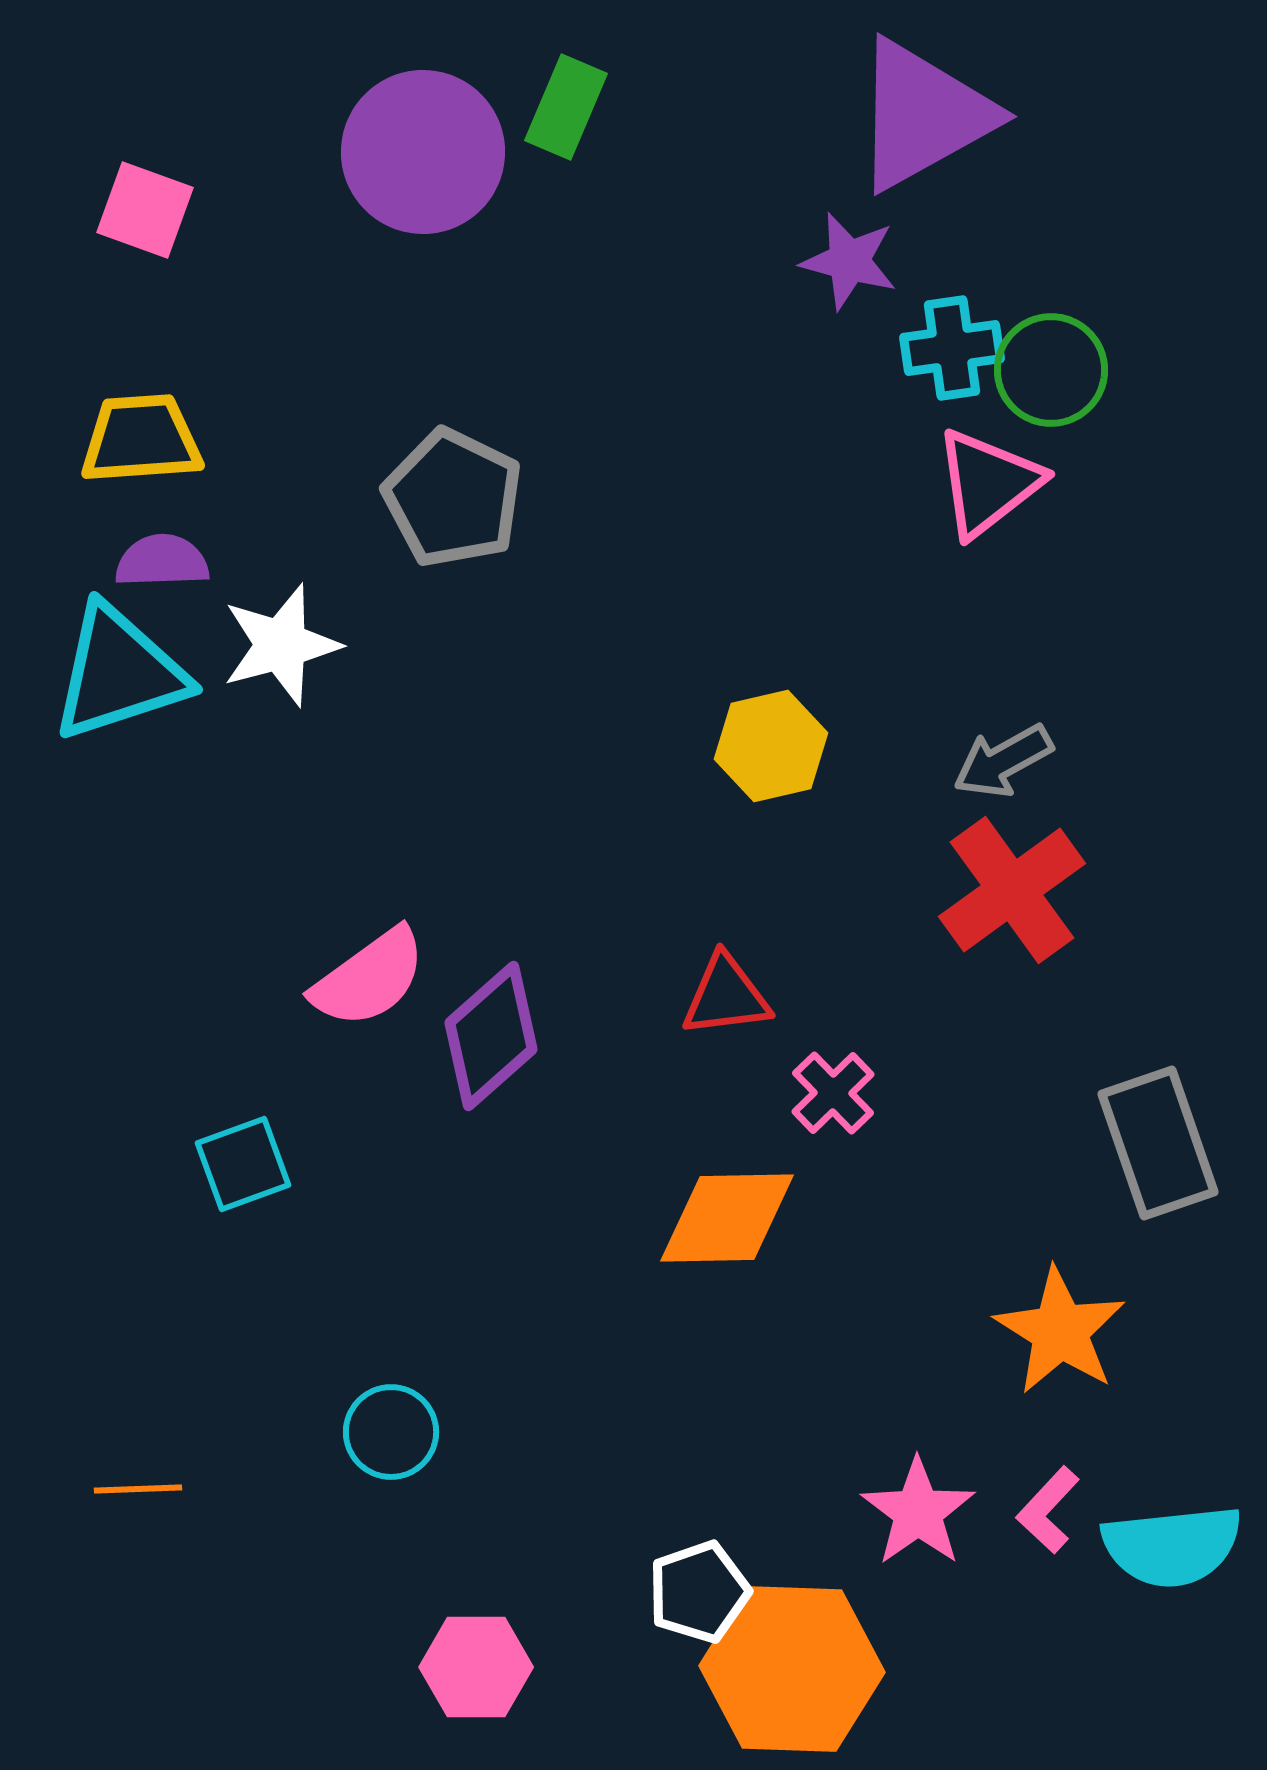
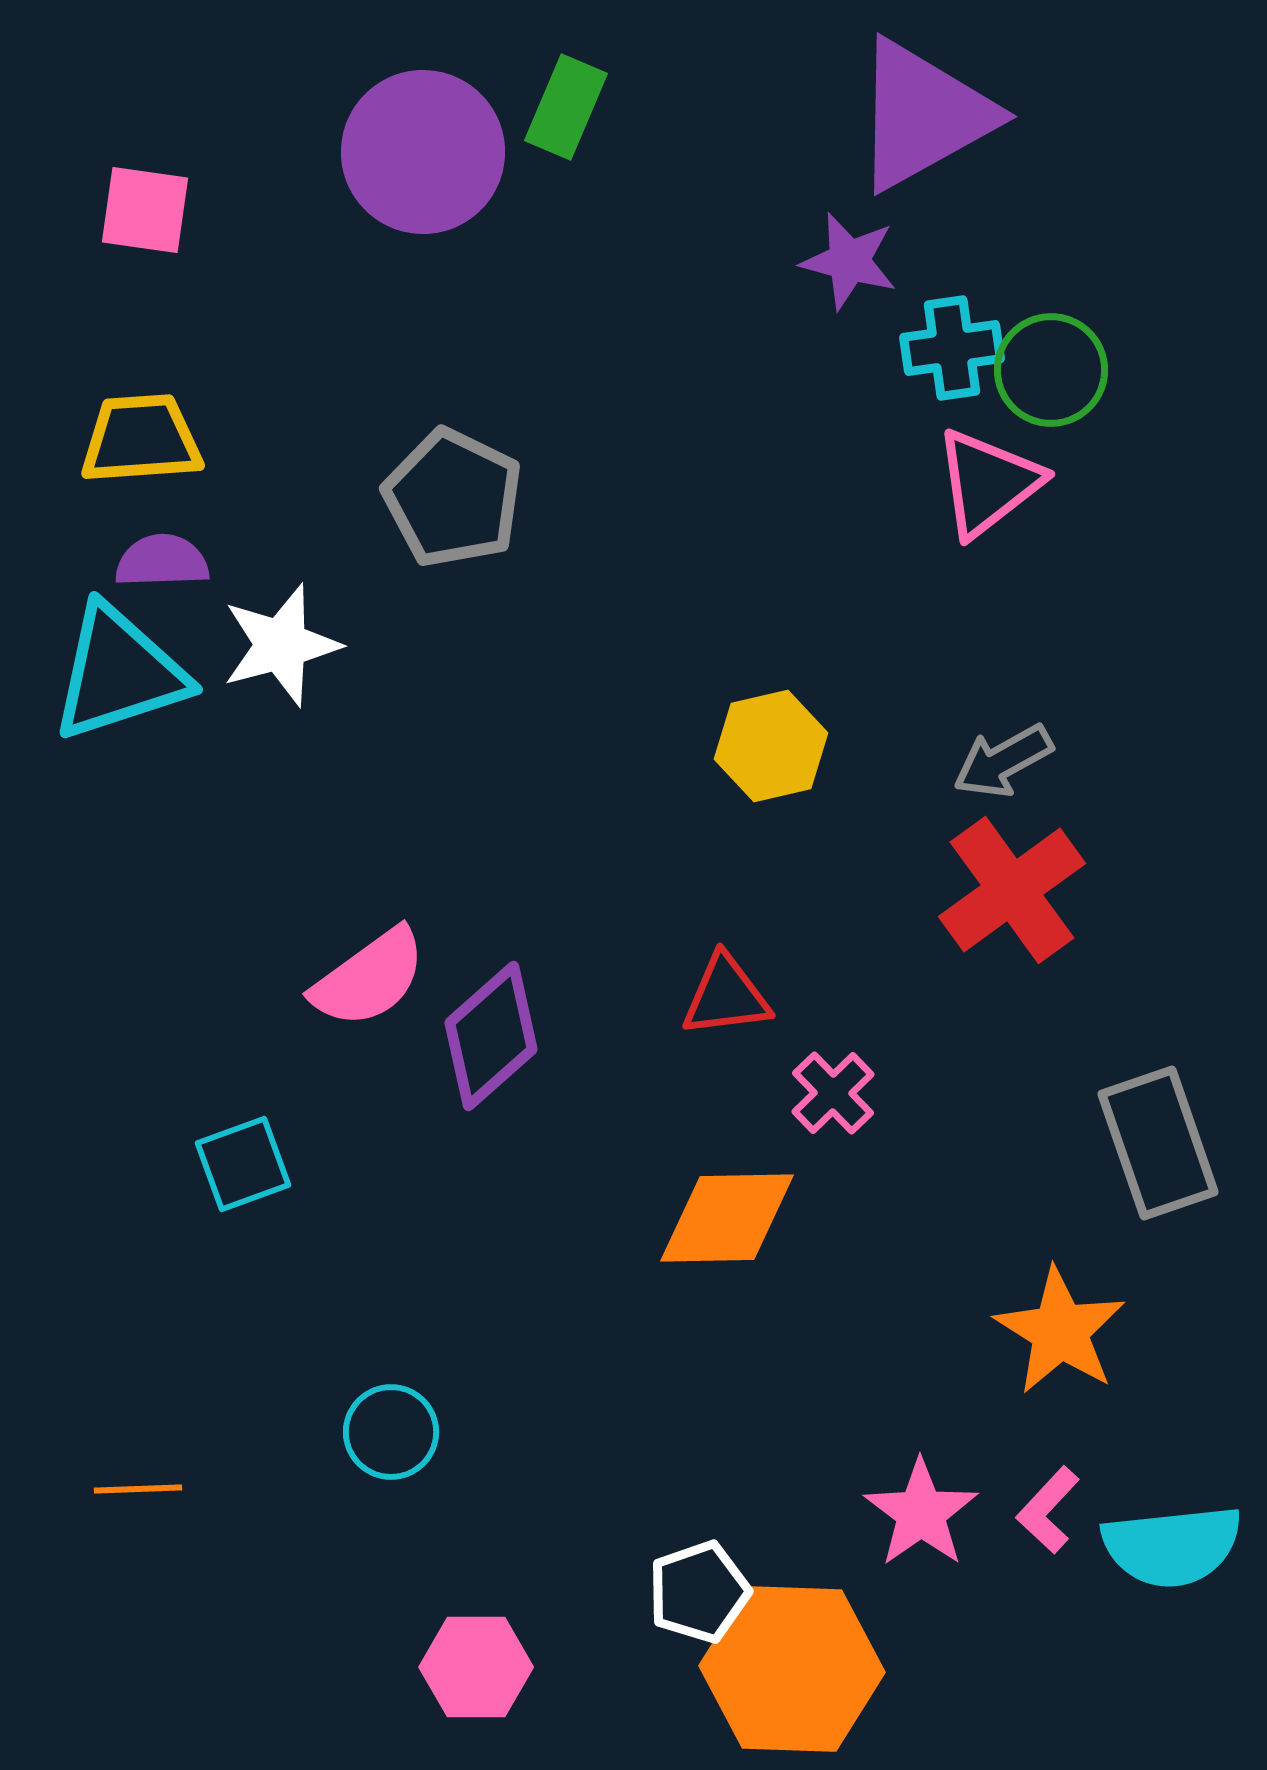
pink square: rotated 12 degrees counterclockwise
pink star: moved 3 px right, 1 px down
